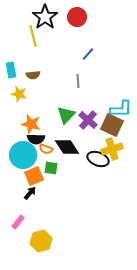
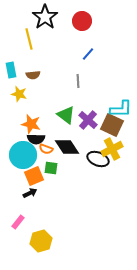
red circle: moved 5 px right, 4 px down
yellow line: moved 4 px left, 3 px down
green triangle: rotated 36 degrees counterclockwise
yellow cross: rotated 10 degrees counterclockwise
black arrow: rotated 24 degrees clockwise
